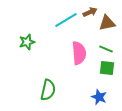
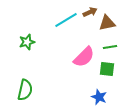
green line: moved 4 px right, 2 px up; rotated 32 degrees counterclockwise
pink semicircle: moved 5 px right, 4 px down; rotated 50 degrees clockwise
green square: moved 1 px down
green semicircle: moved 23 px left
